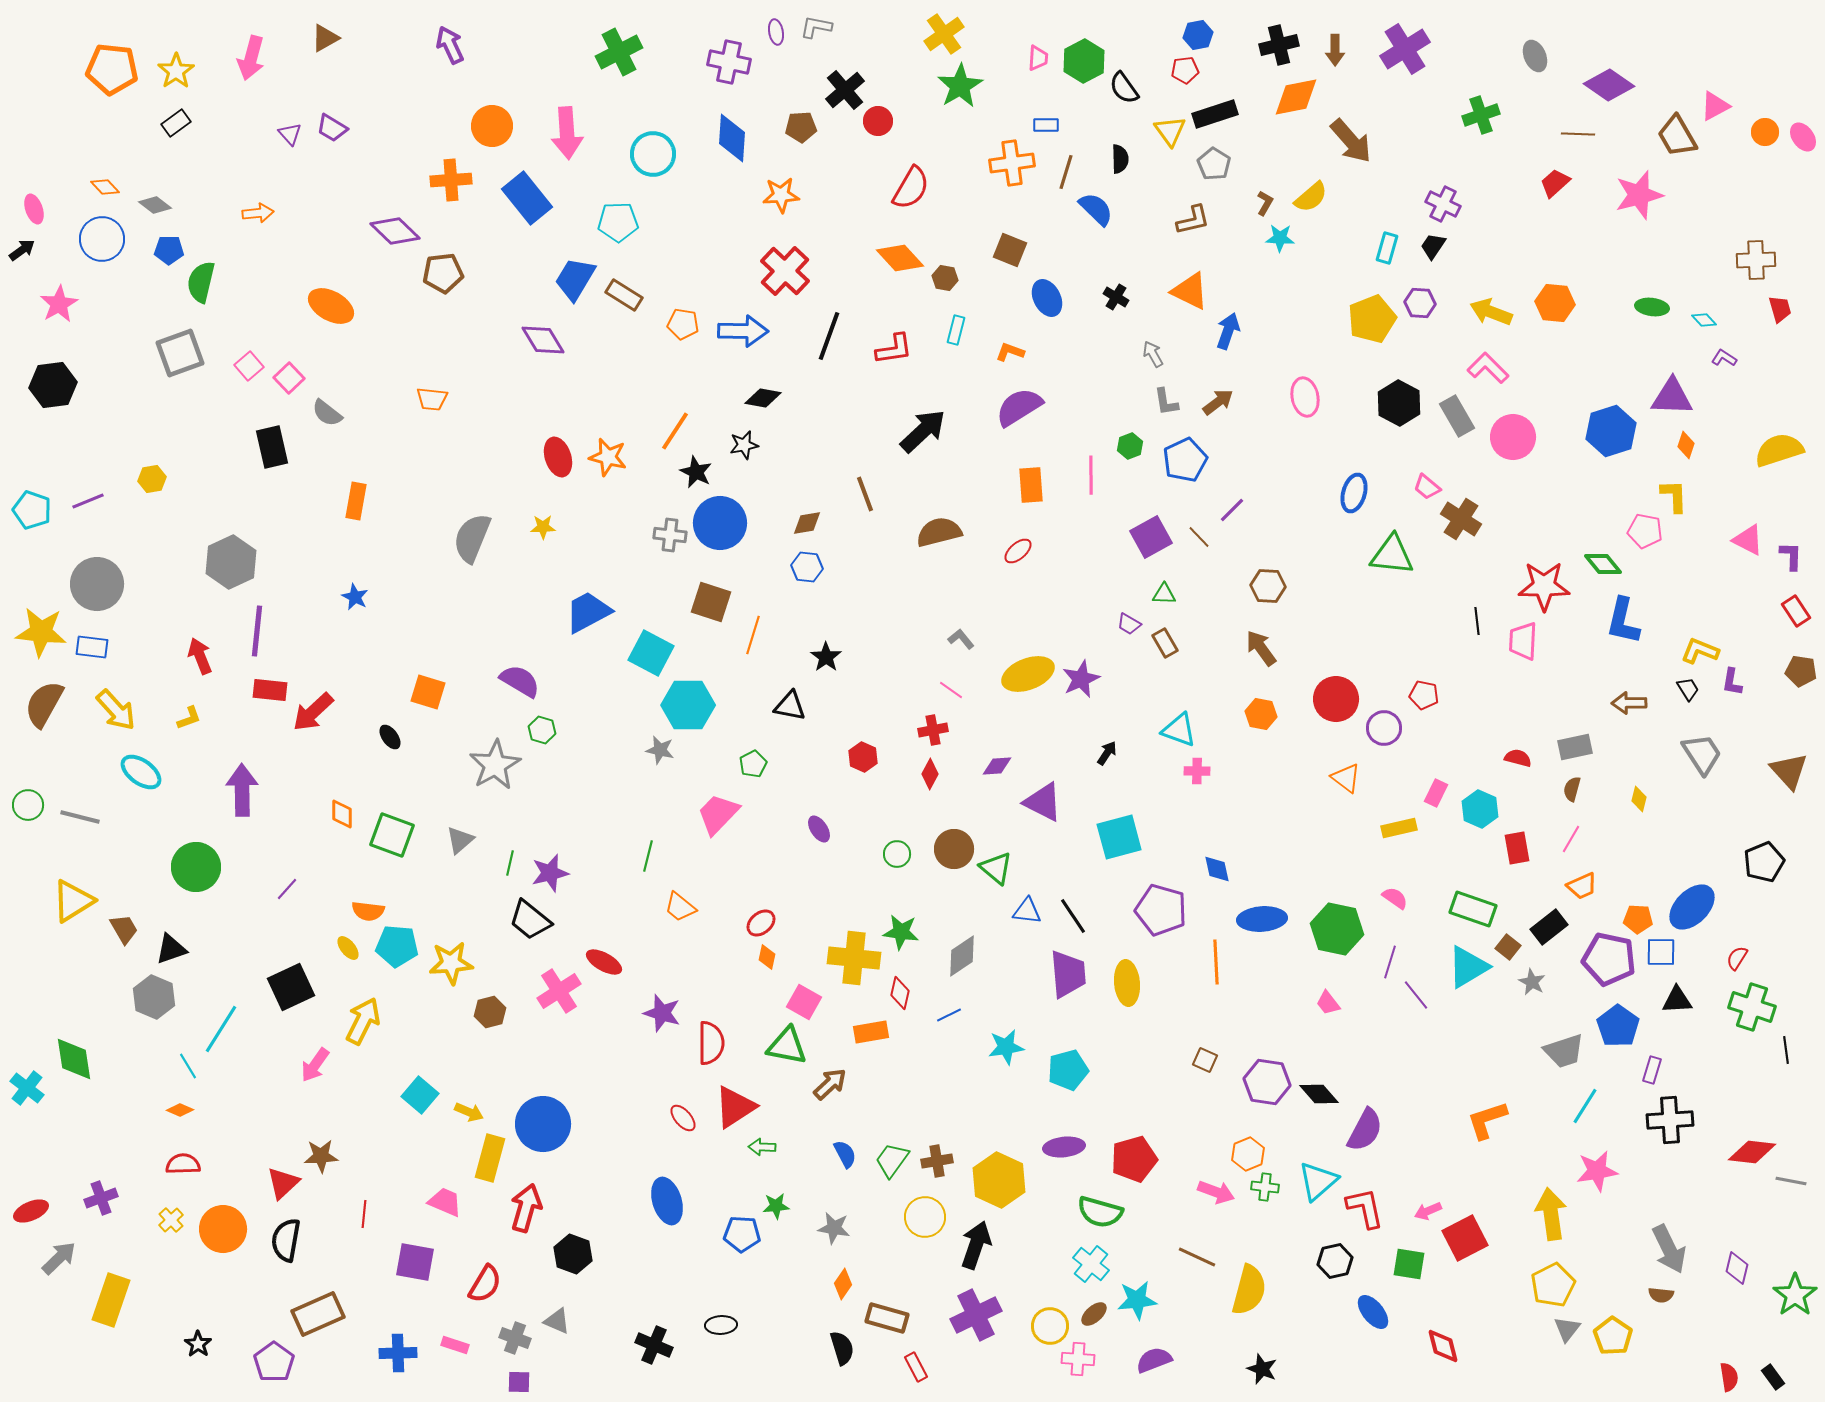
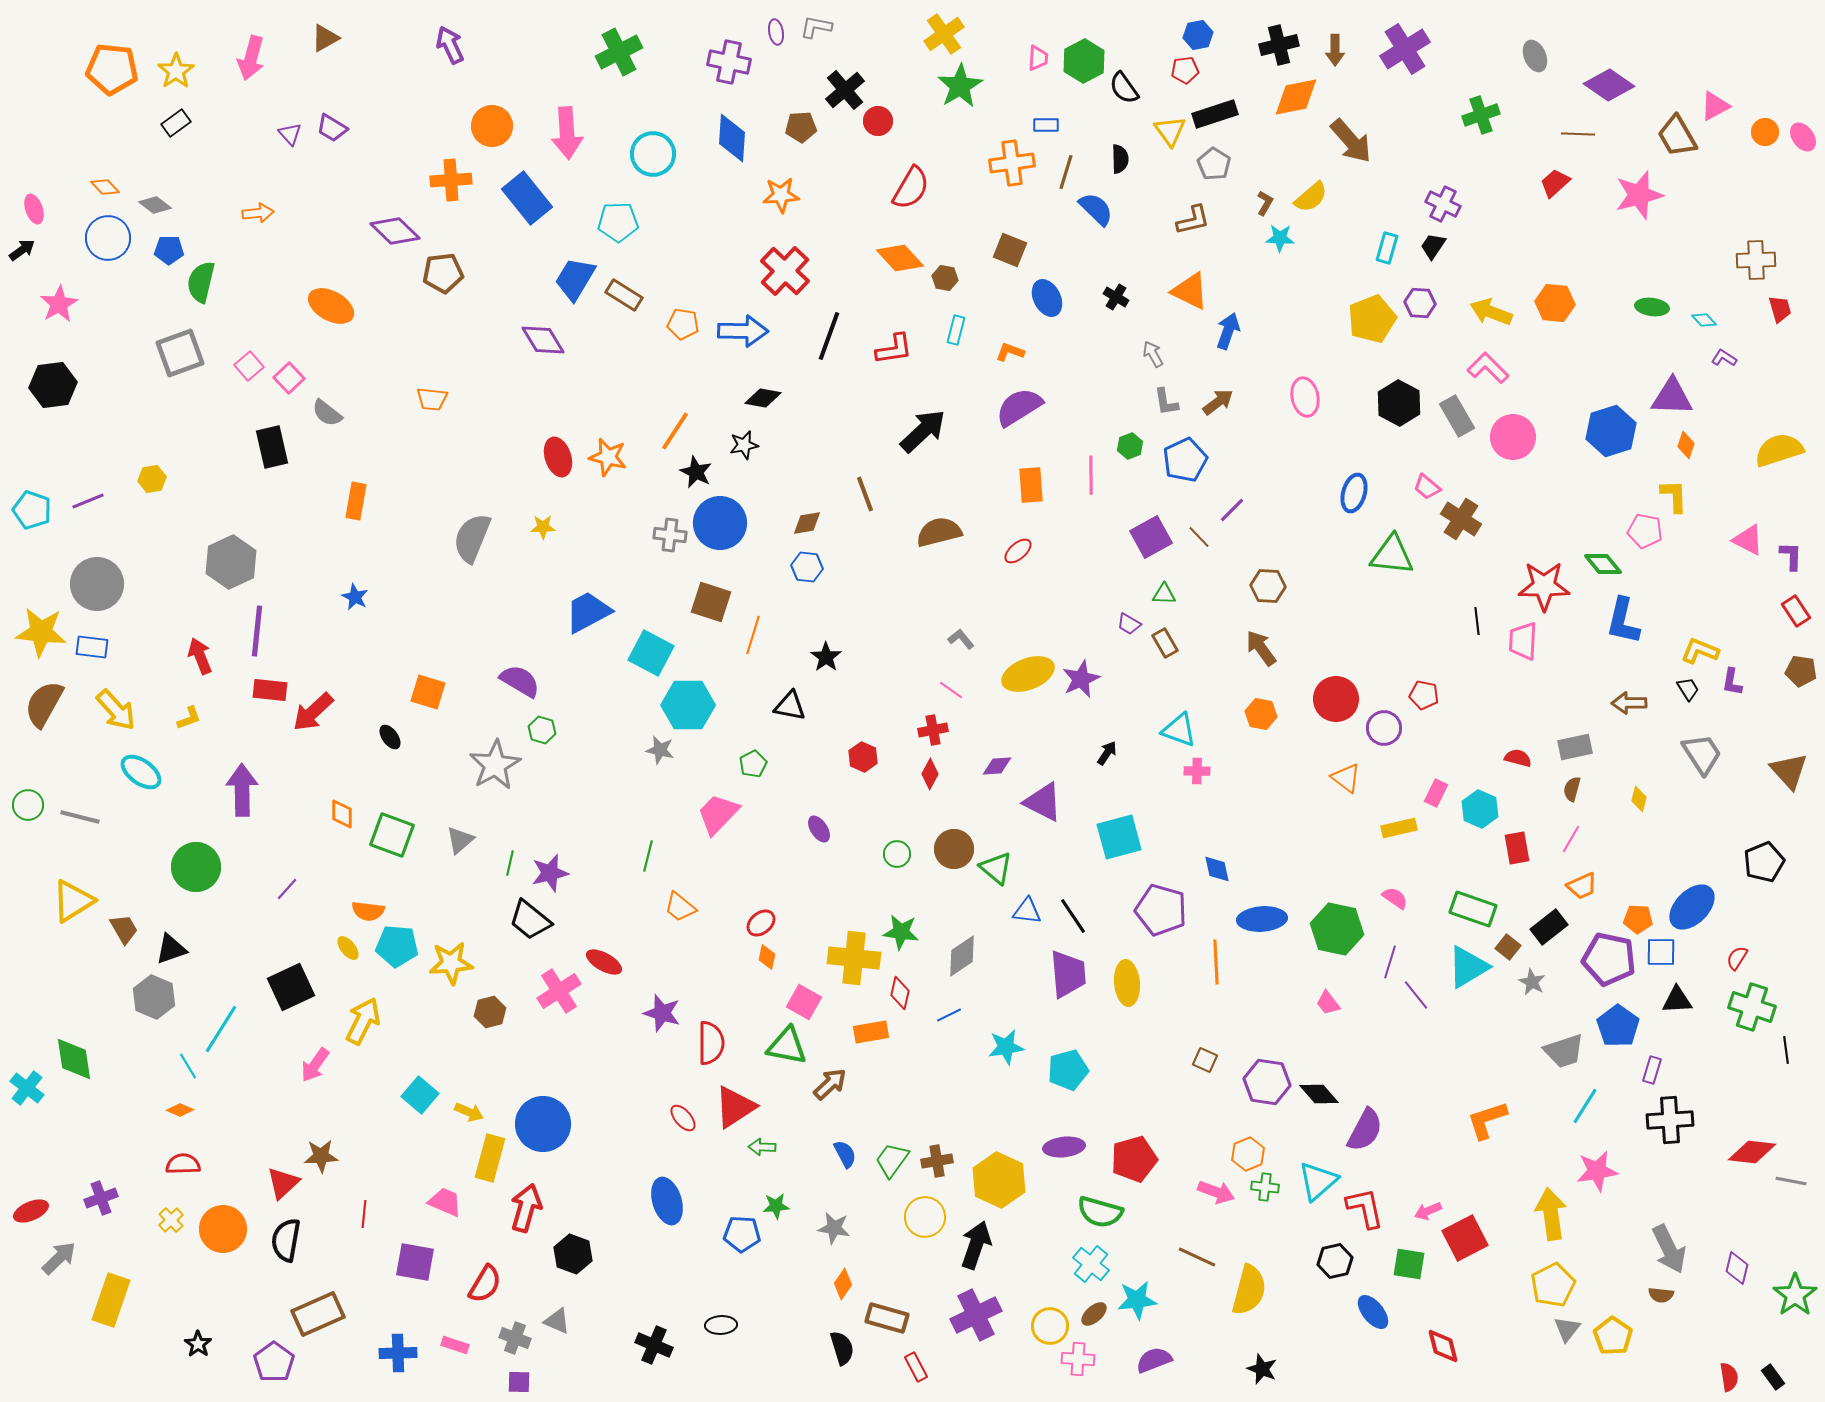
blue circle at (102, 239): moved 6 px right, 1 px up
